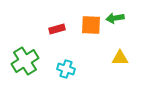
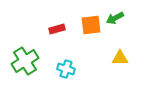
green arrow: rotated 18 degrees counterclockwise
orange square: rotated 10 degrees counterclockwise
